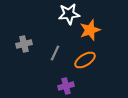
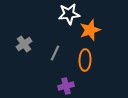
gray cross: rotated 21 degrees counterclockwise
orange ellipse: rotated 55 degrees counterclockwise
